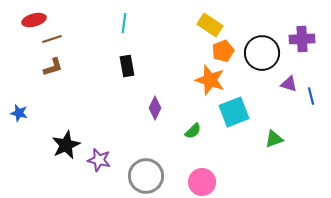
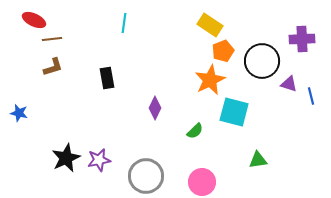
red ellipse: rotated 40 degrees clockwise
brown line: rotated 12 degrees clockwise
black circle: moved 8 px down
black rectangle: moved 20 px left, 12 px down
orange star: rotated 28 degrees clockwise
cyan square: rotated 36 degrees clockwise
green semicircle: moved 2 px right
green triangle: moved 16 px left, 21 px down; rotated 12 degrees clockwise
black star: moved 13 px down
purple star: rotated 25 degrees counterclockwise
